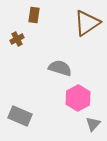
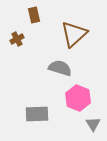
brown rectangle: rotated 21 degrees counterclockwise
brown triangle: moved 13 px left, 11 px down; rotated 8 degrees counterclockwise
pink hexagon: rotated 10 degrees counterclockwise
gray rectangle: moved 17 px right, 2 px up; rotated 25 degrees counterclockwise
gray triangle: rotated 14 degrees counterclockwise
